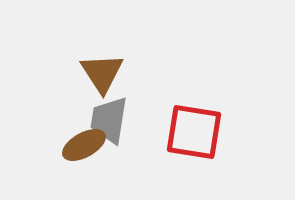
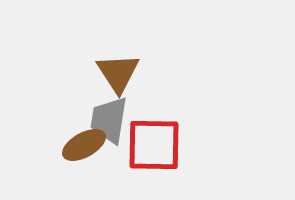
brown triangle: moved 16 px right
red square: moved 40 px left, 13 px down; rotated 8 degrees counterclockwise
